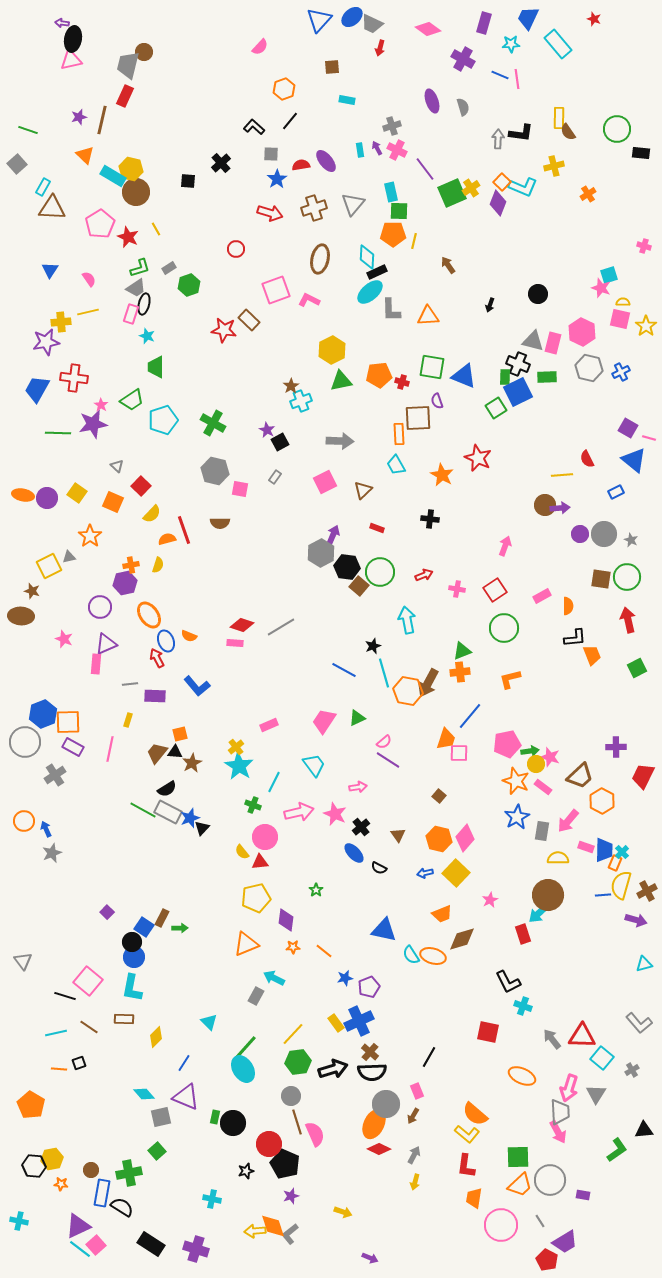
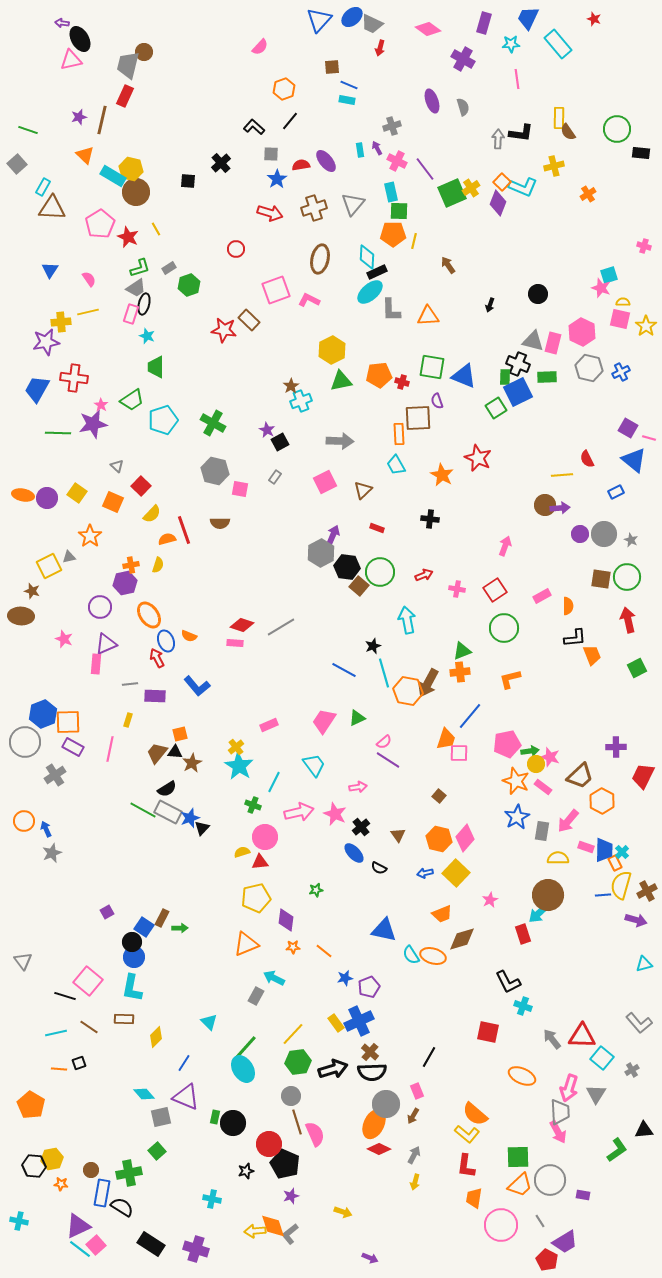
black ellipse at (73, 39): moved 7 px right; rotated 40 degrees counterclockwise
blue line at (500, 75): moved 151 px left, 10 px down
pink cross at (397, 150): moved 11 px down
yellow semicircle at (242, 852): rotated 112 degrees clockwise
orange rectangle at (615, 863): rotated 49 degrees counterclockwise
green star at (316, 890): rotated 24 degrees clockwise
purple square at (107, 912): rotated 16 degrees clockwise
